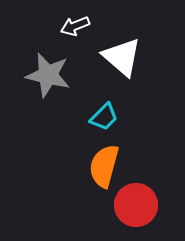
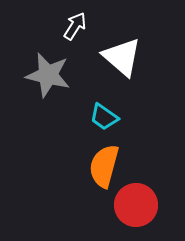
white arrow: rotated 144 degrees clockwise
cyan trapezoid: rotated 80 degrees clockwise
